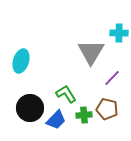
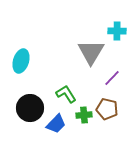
cyan cross: moved 2 px left, 2 px up
blue trapezoid: moved 4 px down
